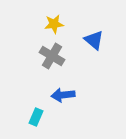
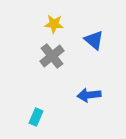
yellow star: rotated 12 degrees clockwise
gray cross: rotated 20 degrees clockwise
blue arrow: moved 26 px right
